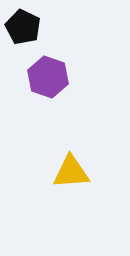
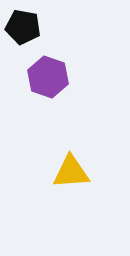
black pentagon: rotated 16 degrees counterclockwise
